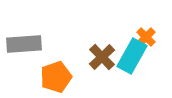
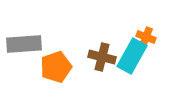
orange cross: rotated 24 degrees counterclockwise
brown cross: rotated 32 degrees counterclockwise
orange pentagon: moved 10 px up
